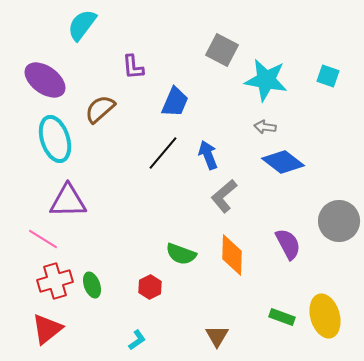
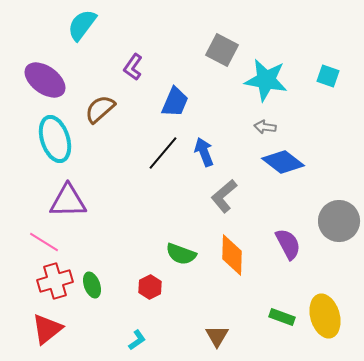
purple L-shape: rotated 40 degrees clockwise
blue arrow: moved 4 px left, 3 px up
pink line: moved 1 px right, 3 px down
